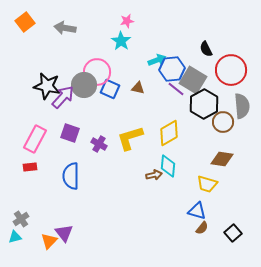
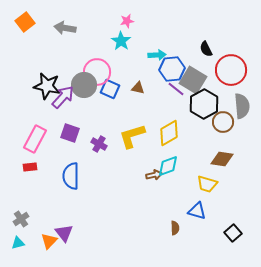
cyan arrow: moved 5 px up; rotated 18 degrees clockwise
yellow L-shape: moved 2 px right, 2 px up
cyan diamond: rotated 65 degrees clockwise
brown semicircle: moved 27 px left; rotated 40 degrees counterclockwise
cyan triangle: moved 3 px right, 6 px down
